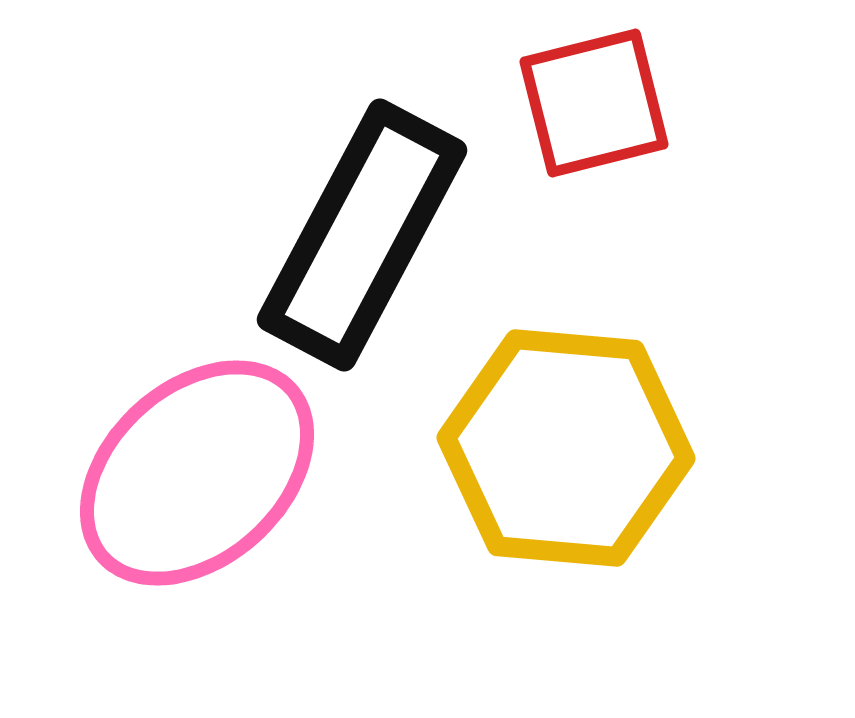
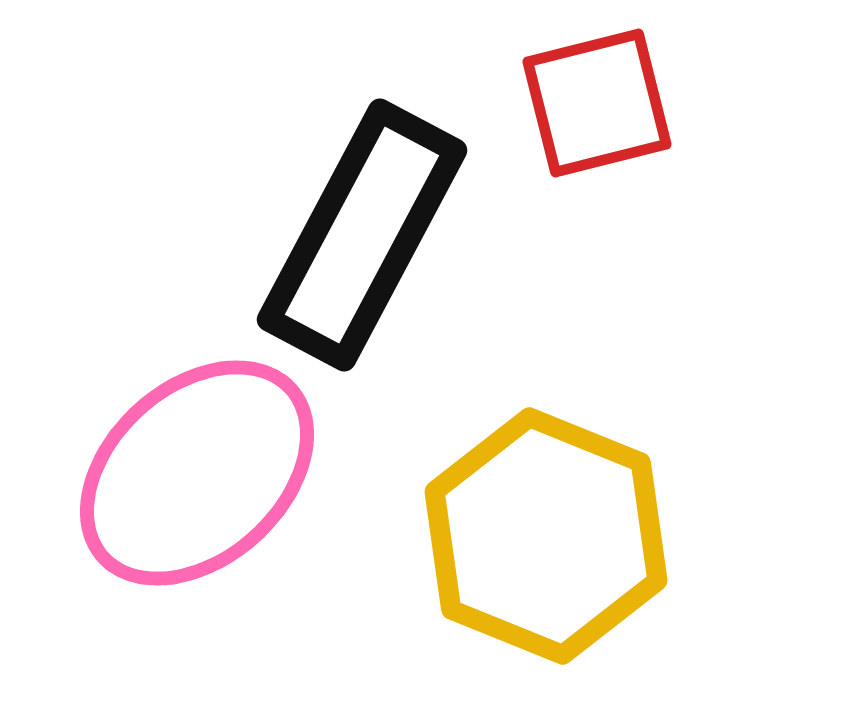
red square: moved 3 px right
yellow hexagon: moved 20 px left, 88 px down; rotated 17 degrees clockwise
